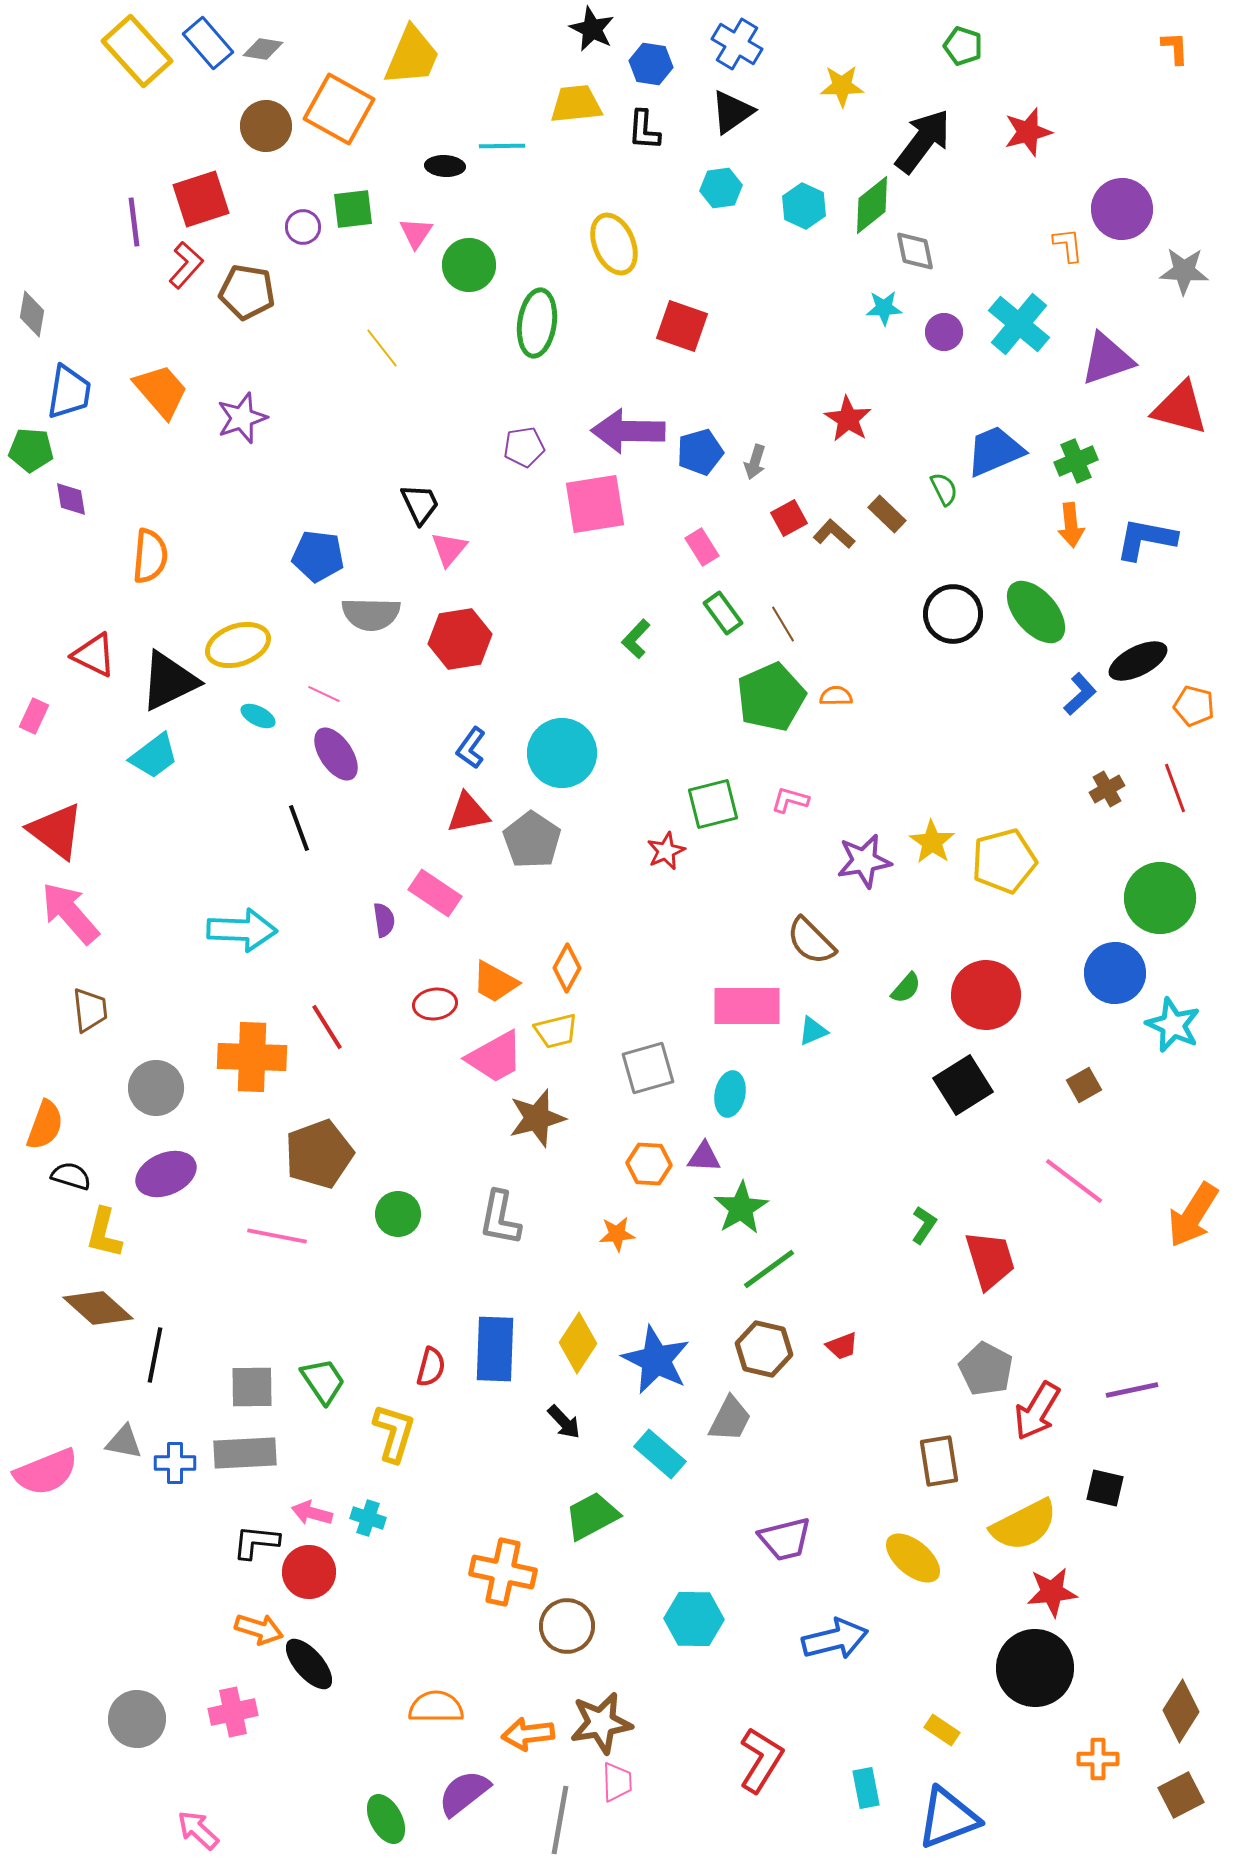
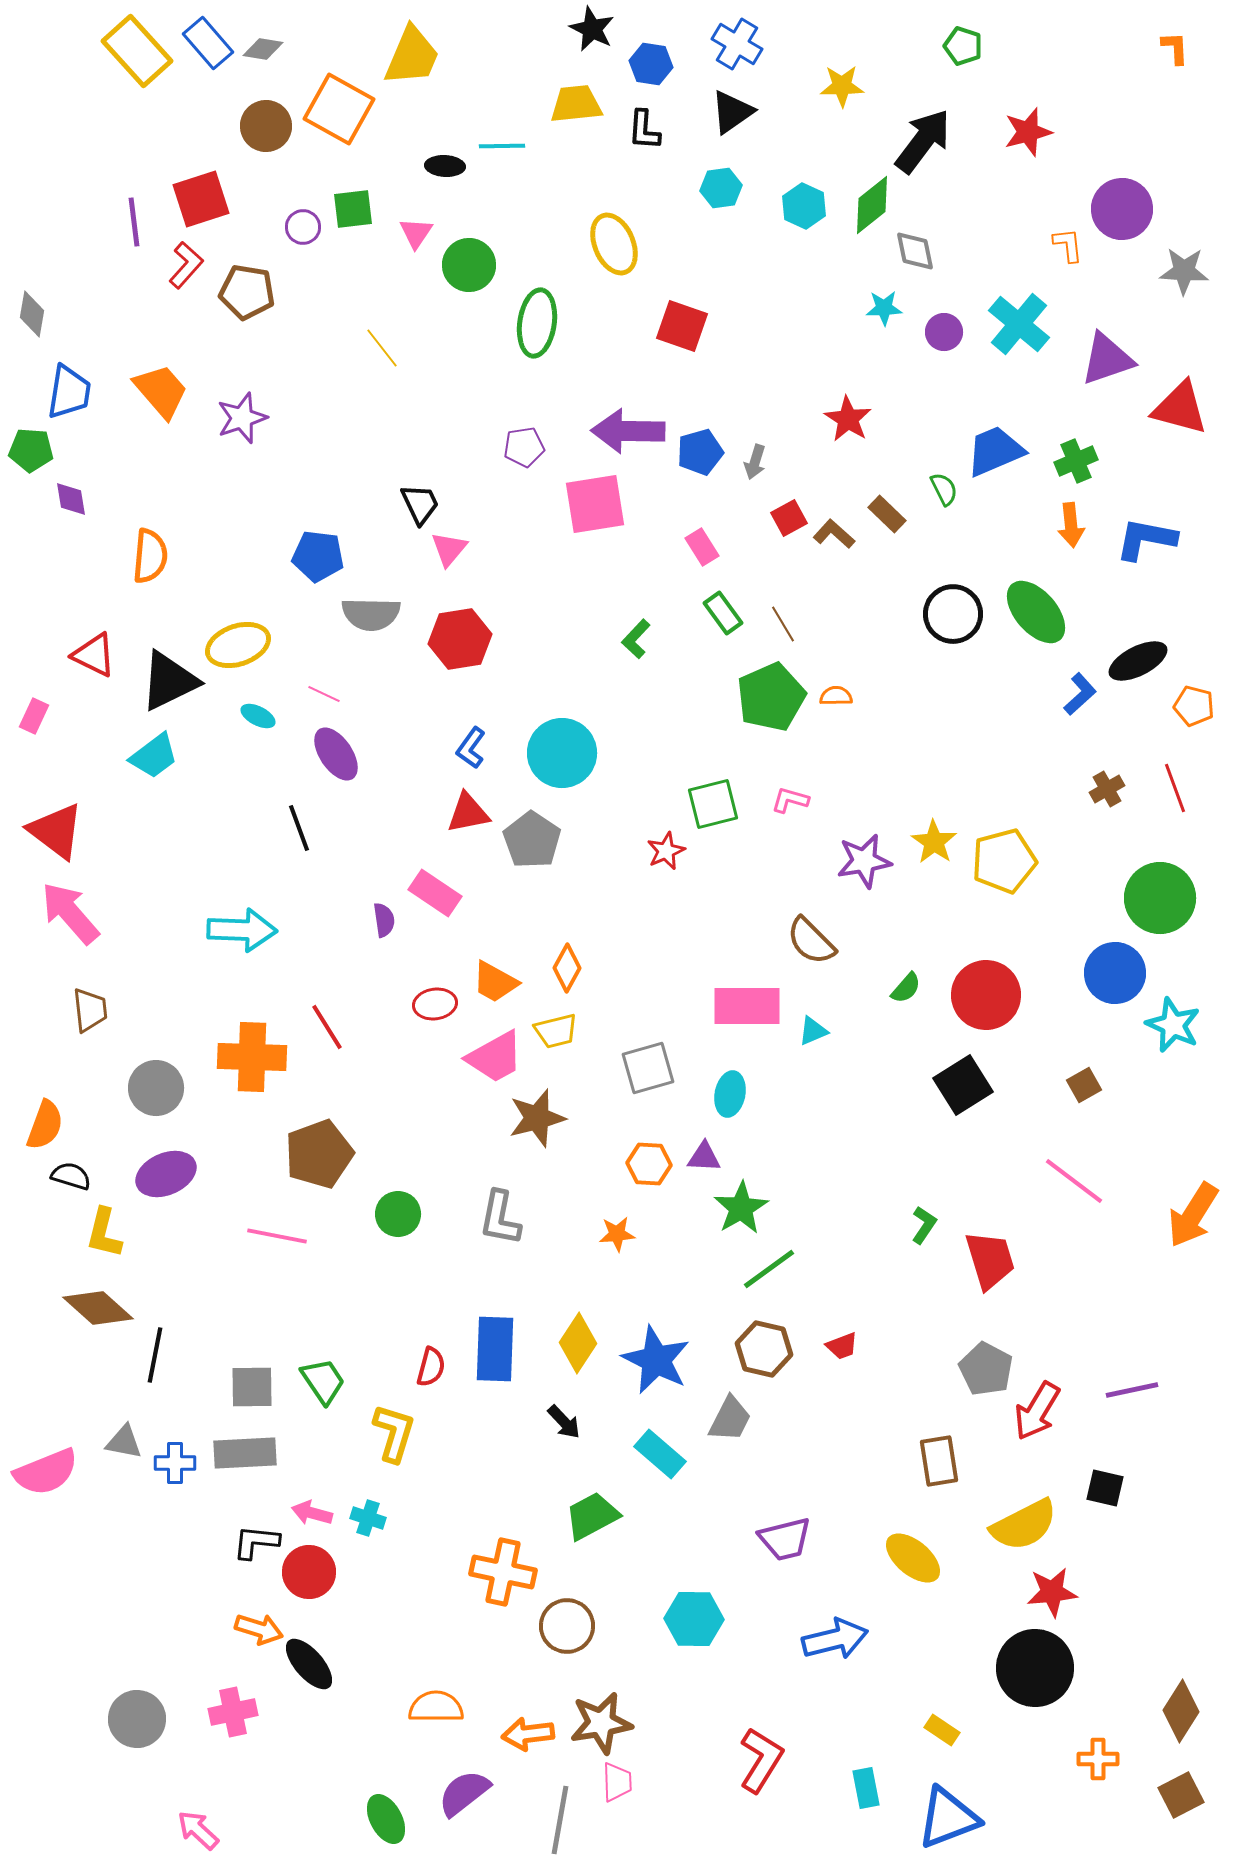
yellow star at (932, 842): moved 2 px right
